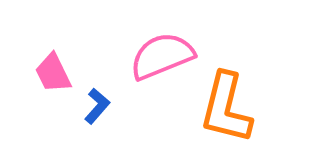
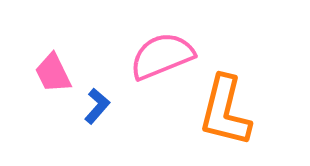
orange L-shape: moved 1 px left, 3 px down
